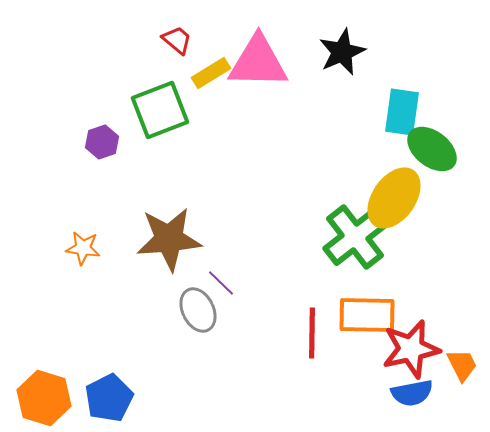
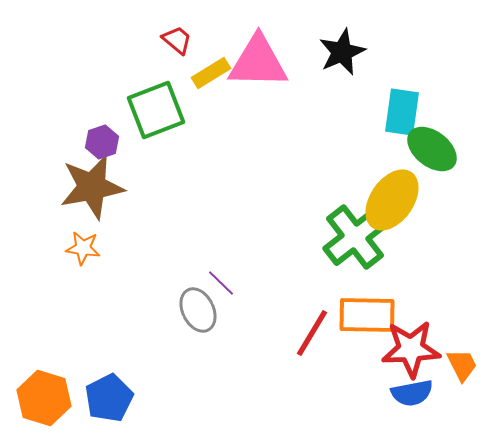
green square: moved 4 px left
yellow ellipse: moved 2 px left, 2 px down
brown star: moved 77 px left, 52 px up; rotated 6 degrees counterclockwise
red line: rotated 30 degrees clockwise
red star: rotated 10 degrees clockwise
